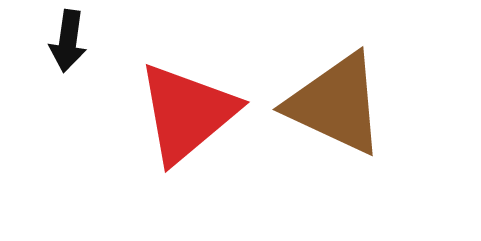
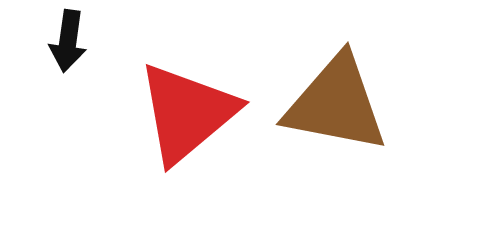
brown triangle: rotated 14 degrees counterclockwise
